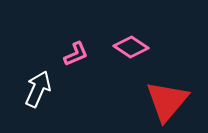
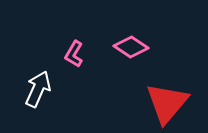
pink L-shape: moved 2 px left; rotated 144 degrees clockwise
red triangle: moved 2 px down
